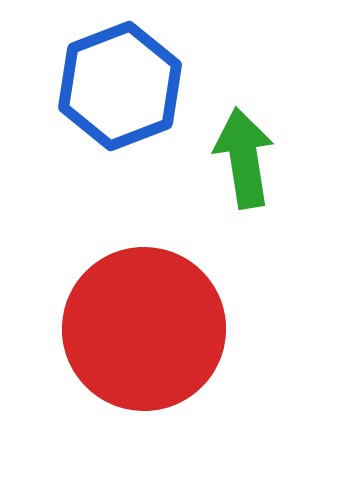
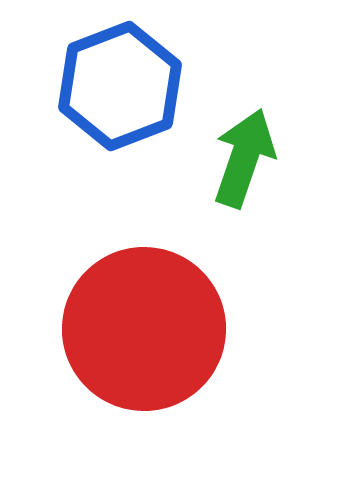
green arrow: rotated 28 degrees clockwise
